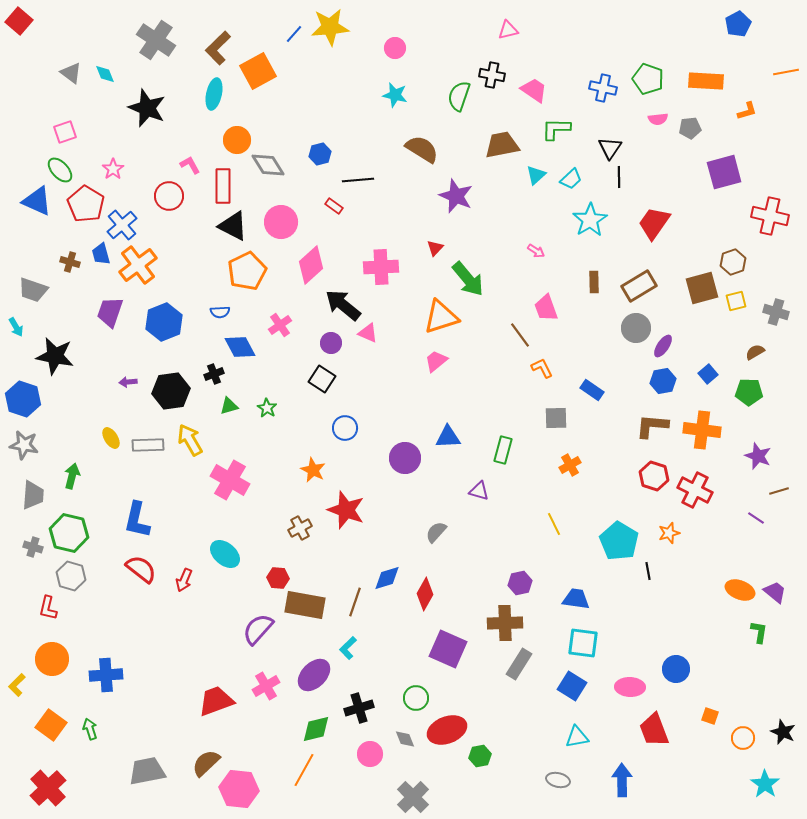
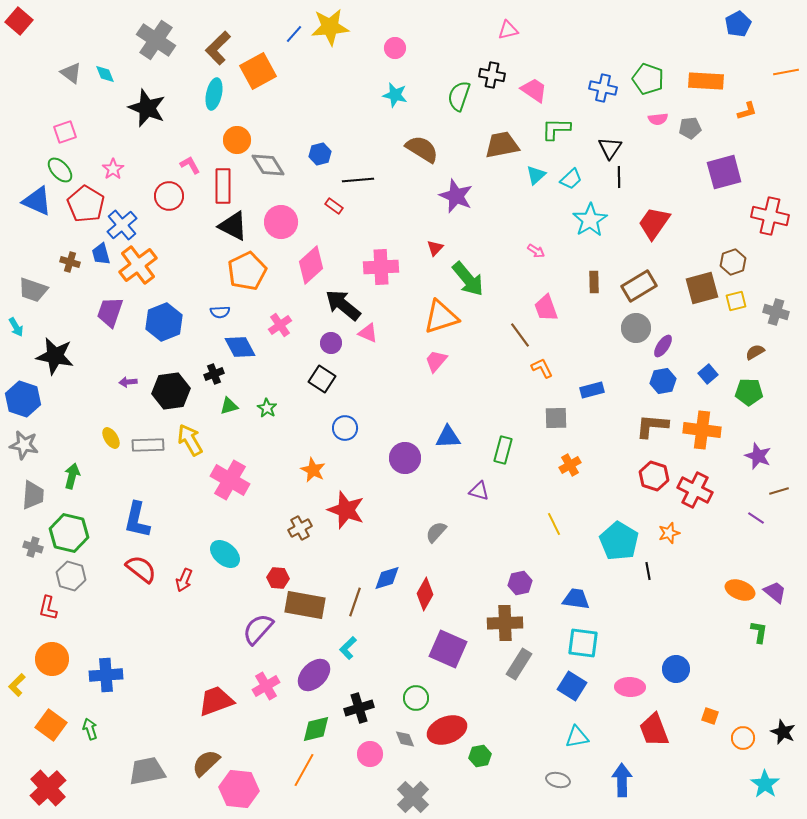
pink trapezoid at (436, 361): rotated 10 degrees counterclockwise
blue rectangle at (592, 390): rotated 50 degrees counterclockwise
